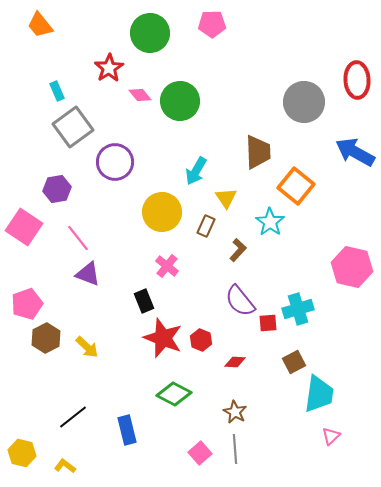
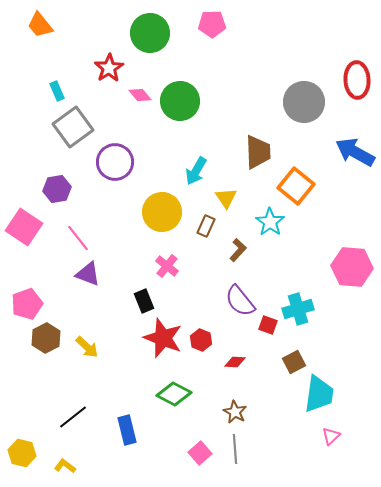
pink hexagon at (352, 267): rotated 9 degrees counterclockwise
red square at (268, 323): moved 2 px down; rotated 24 degrees clockwise
